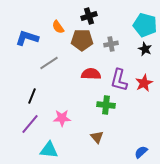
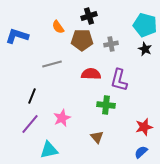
blue L-shape: moved 10 px left, 2 px up
gray line: moved 3 px right, 1 px down; rotated 18 degrees clockwise
red star: moved 44 px down; rotated 12 degrees clockwise
pink star: rotated 24 degrees counterclockwise
cyan triangle: rotated 18 degrees counterclockwise
